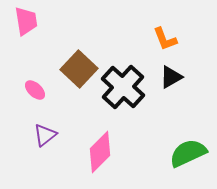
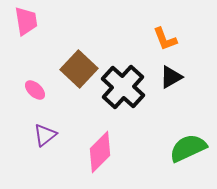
green semicircle: moved 5 px up
